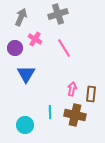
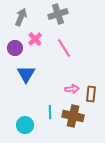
pink cross: rotated 16 degrees clockwise
pink arrow: rotated 72 degrees clockwise
brown cross: moved 2 px left, 1 px down
